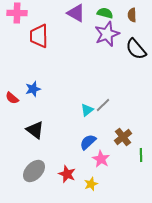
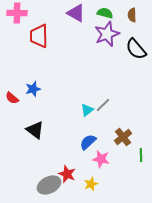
pink star: rotated 18 degrees counterclockwise
gray ellipse: moved 15 px right, 14 px down; rotated 20 degrees clockwise
